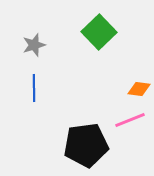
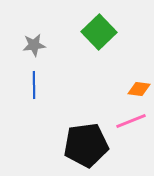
gray star: rotated 10 degrees clockwise
blue line: moved 3 px up
pink line: moved 1 px right, 1 px down
